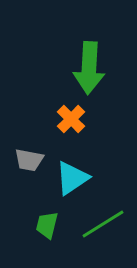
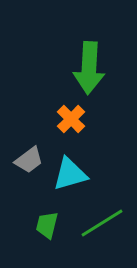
gray trapezoid: rotated 48 degrees counterclockwise
cyan triangle: moved 2 px left, 4 px up; rotated 18 degrees clockwise
green line: moved 1 px left, 1 px up
